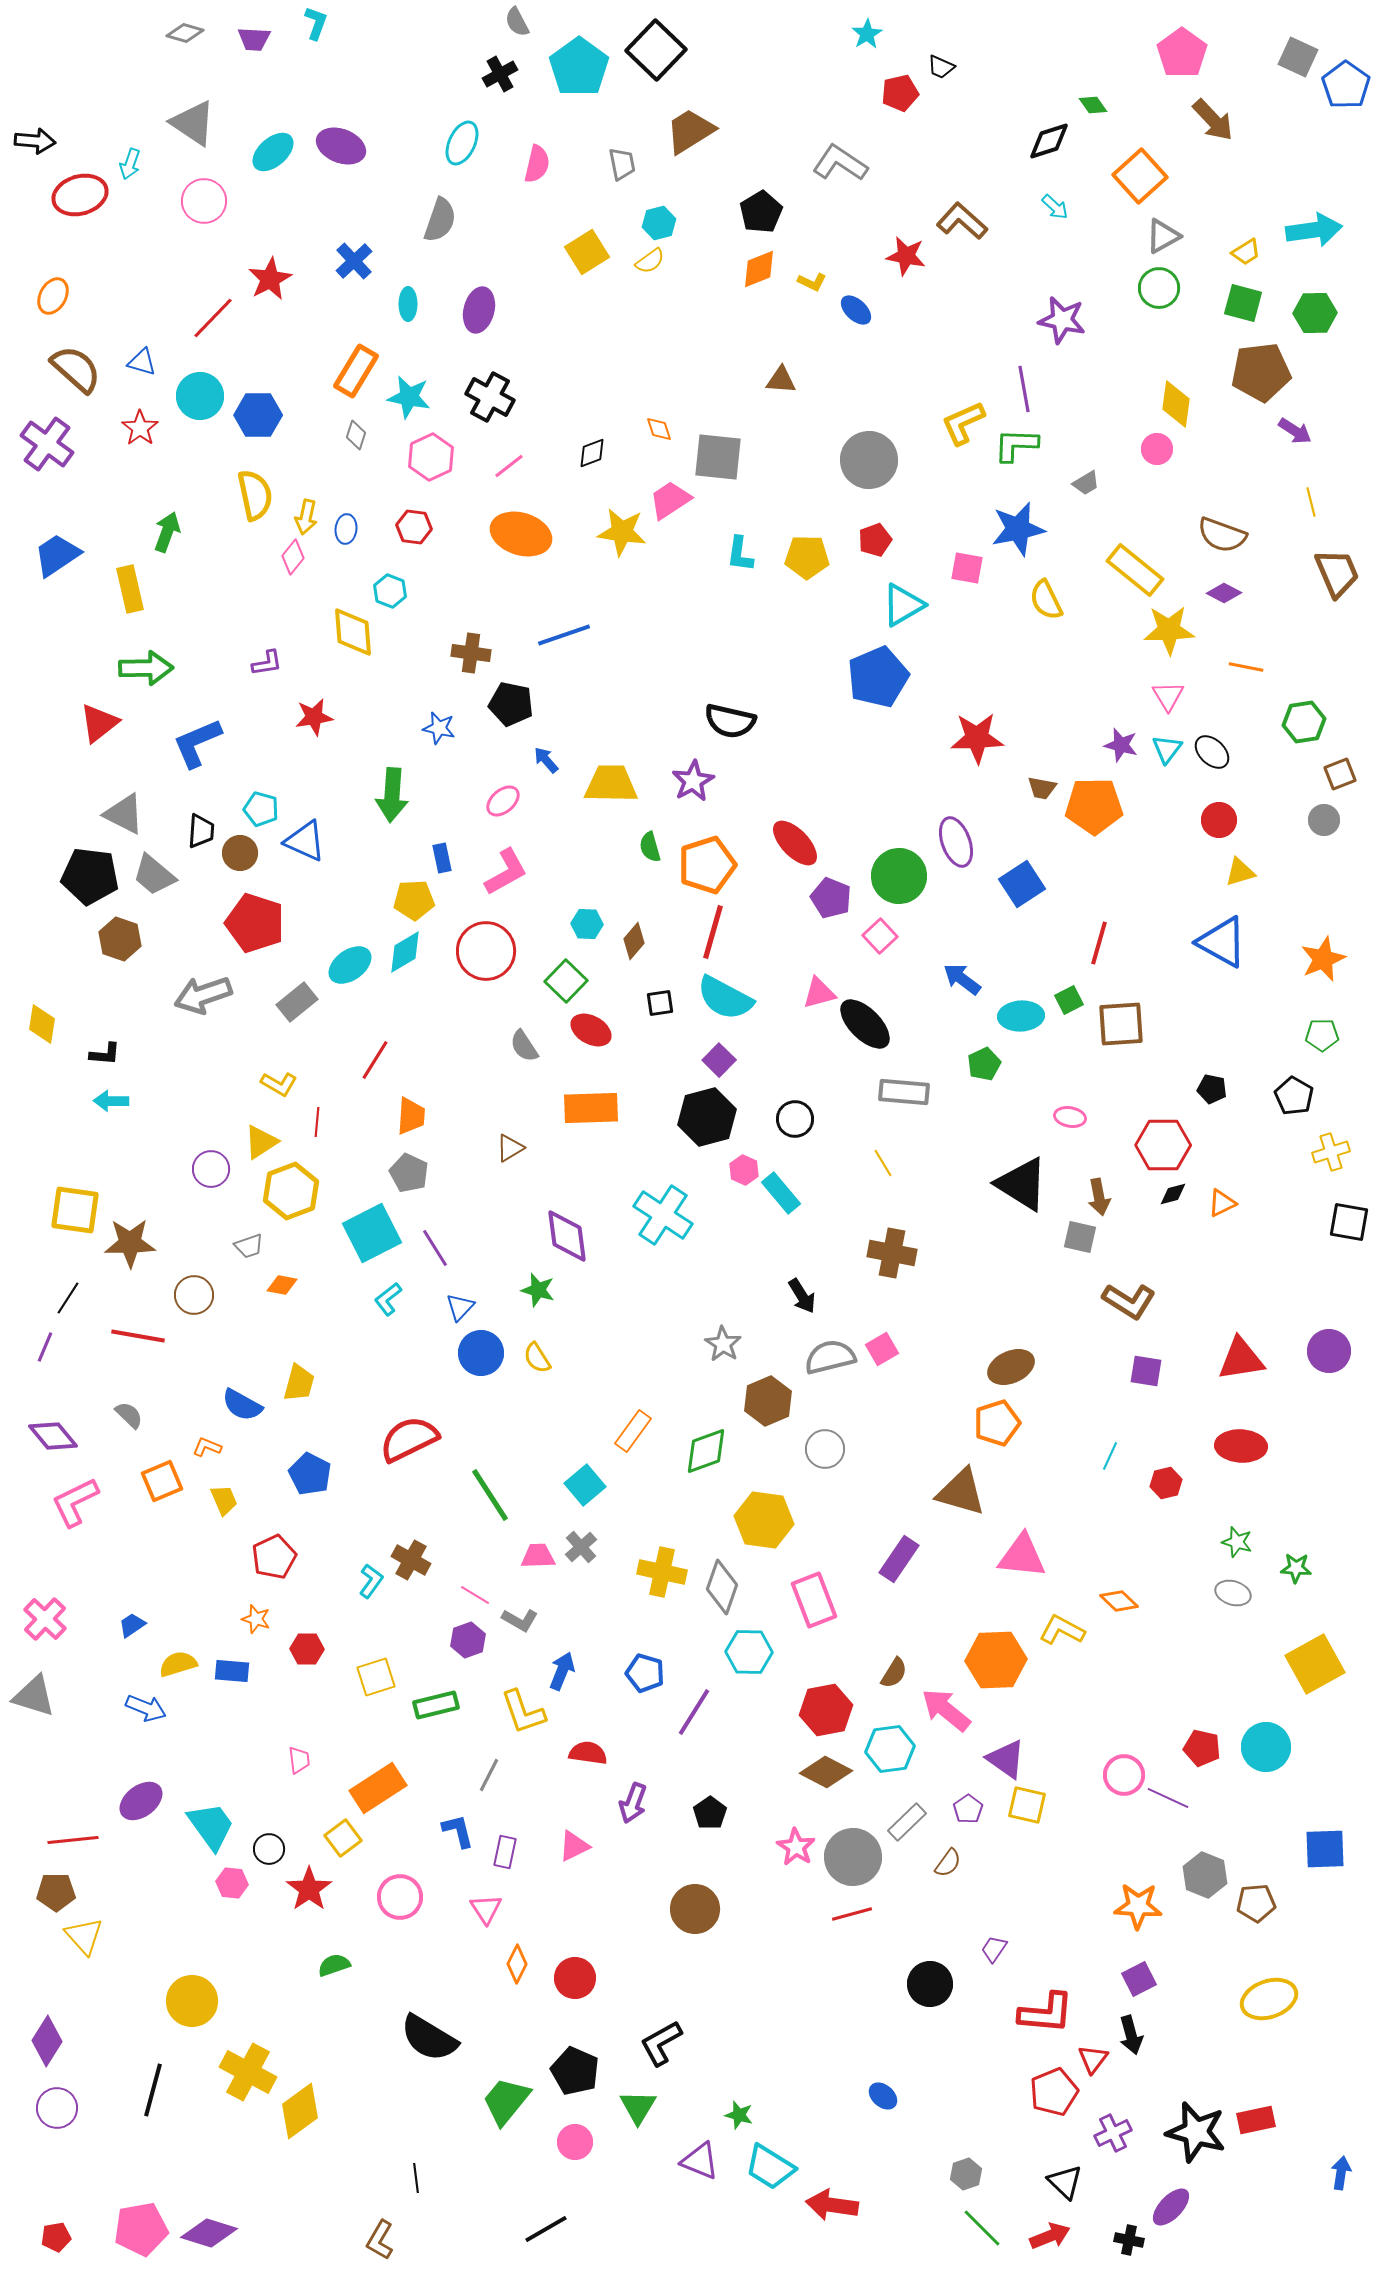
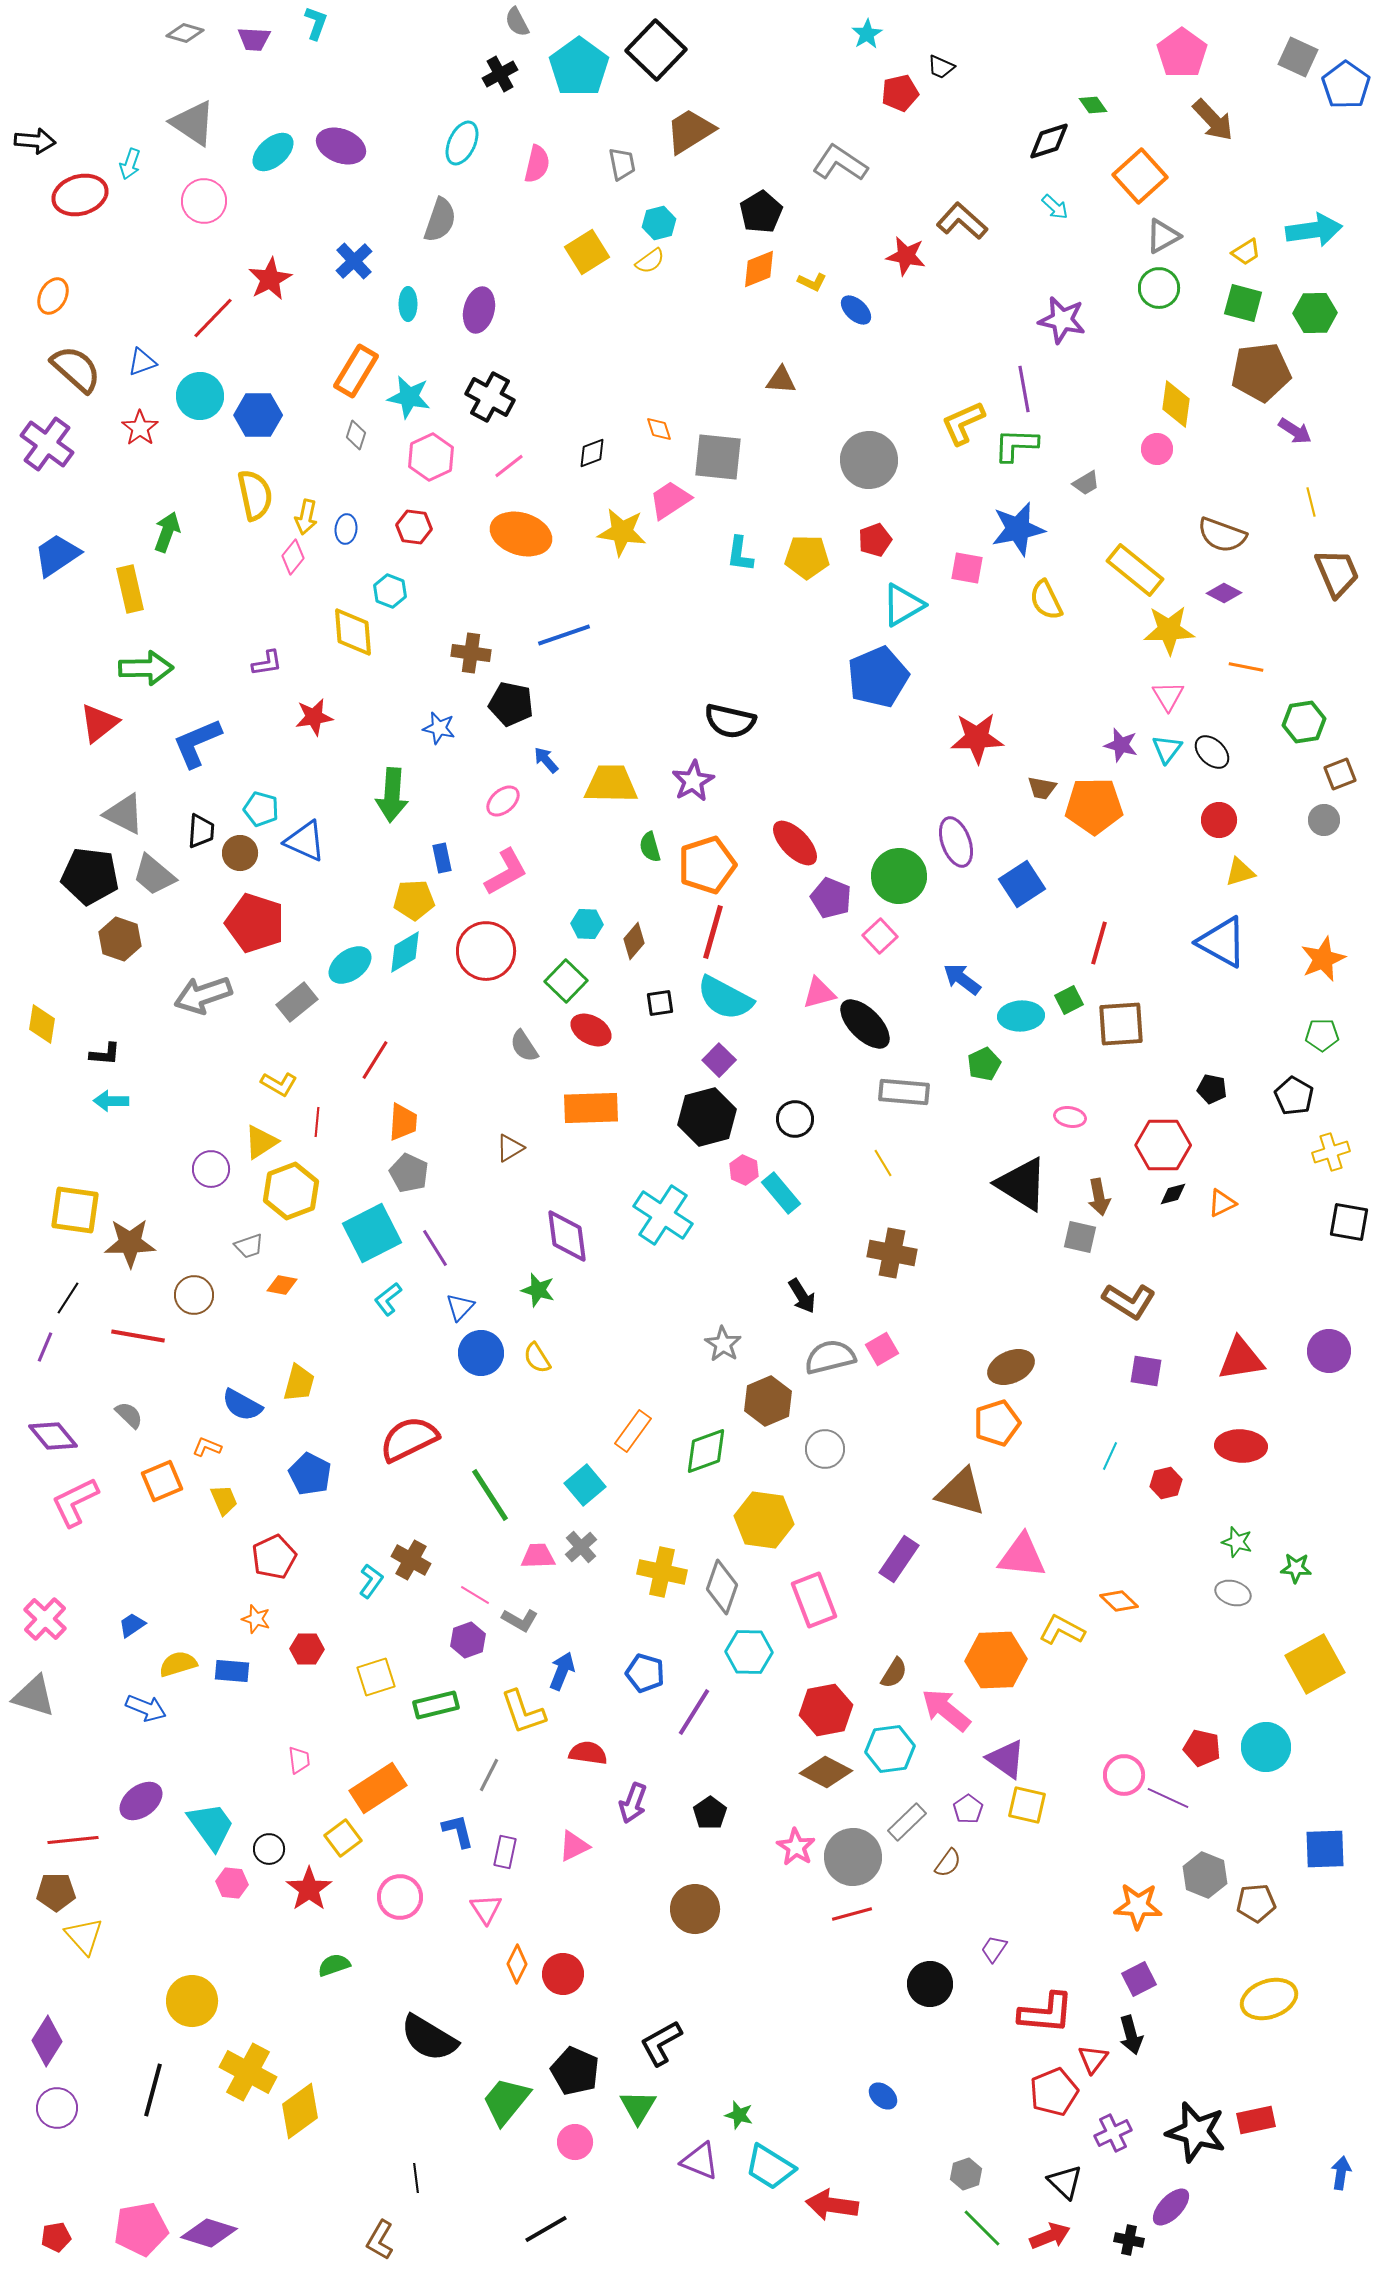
blue triangle at (142, 362): rotated 36 degrees counterclockwise
orange trapezoid at (411, 1116): moved 8 px left, 6 px down
red circle at (575, 1978): moved 12 px left, 4 px up
